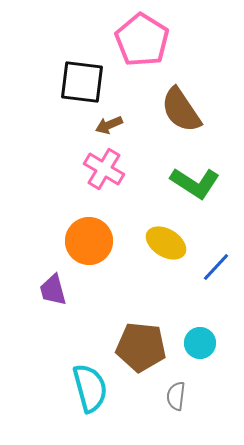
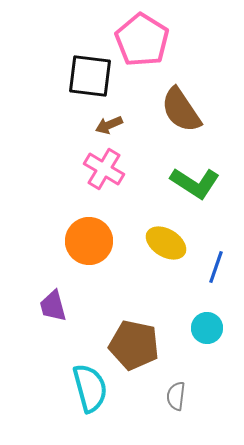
black square: moved 8 px right, 6 px up
blue line: rotated 24 degrees counterclockwise
purple trapezoid: moved 16 px down
cyan circle: moved 7 px right, 15 px up
brown pentagon: moved 7 px left, 2 px up; rotated 6 degrees clockwise
